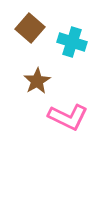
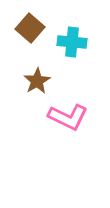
cyan cross: rotated 12 degrees counterclockwise
